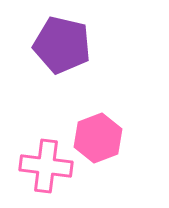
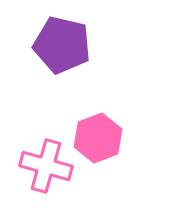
pink cross: rotated 9 degrees clockwise
